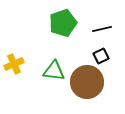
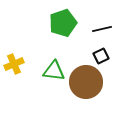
brown circle: moved 1 px left
